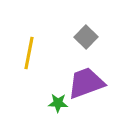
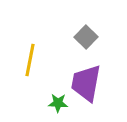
yellow line: moved 1 px right, 7 px down
purple trapezoid: rotated 60 degrees counterclockwise
